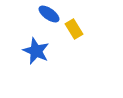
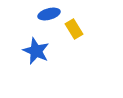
blue ellipse: rotated 50 degrees counterclockwise
